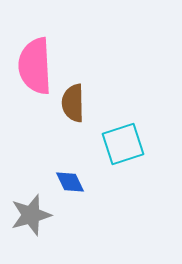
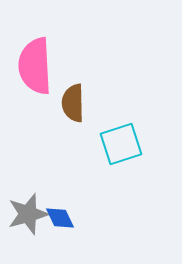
cyan square: moved 2 px left
blue diamond: moved 10 px left, 36 px down
gray star: moved 3 px left, 1 px up
